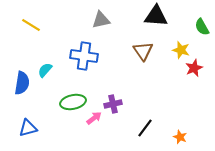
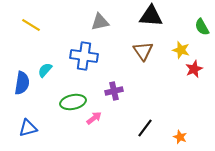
black triangle: moved 5 px left
gray triangle: moved 1 px left, 2 px down
red star: moved 1 px down
purple cross: moved 1 px right, 13 px up
